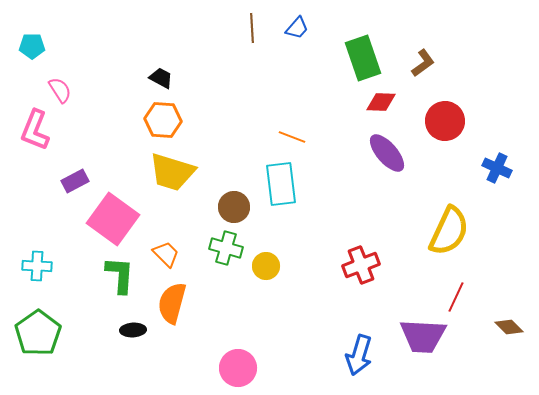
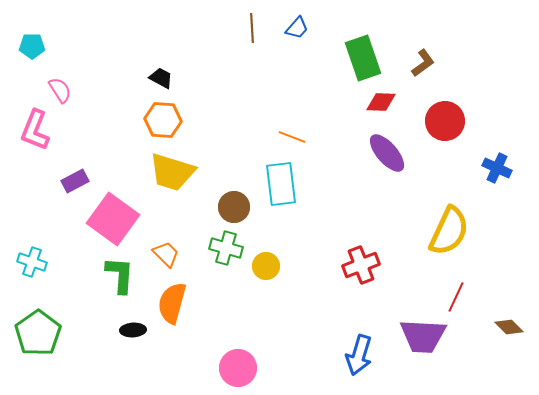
cyan cross: moved 5 px left, 4 px up; rotated 16 degrees clockwise
